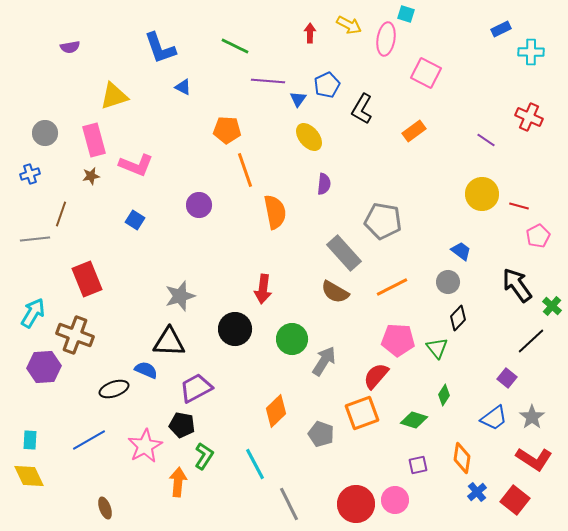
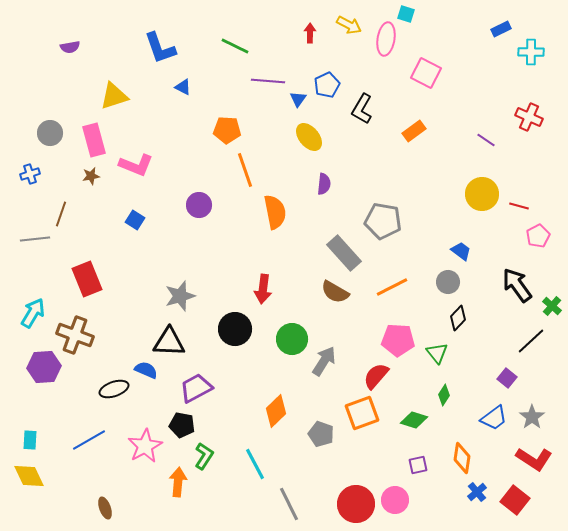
gray circle at (45, 133): moved 5 px right
green triangle at (437, 348): moved 5 px down
